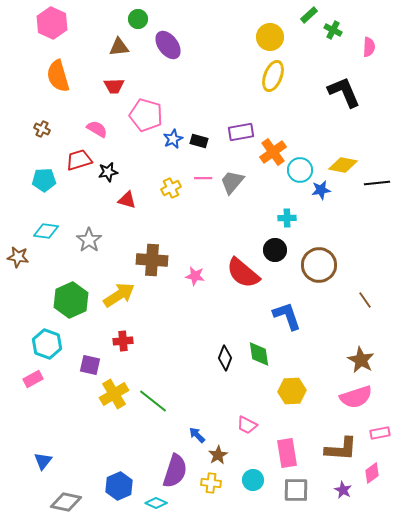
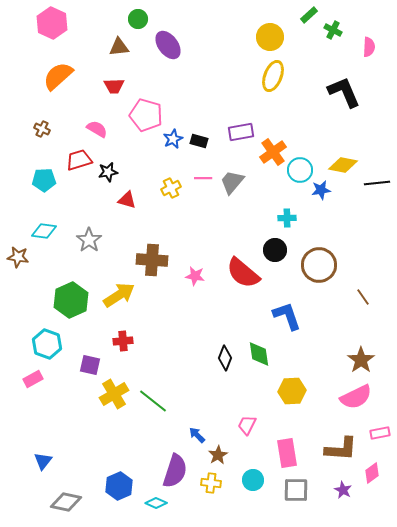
orange semicircle at (58, 76): rotated 64 degrees clockwise
cyan diamond at (46, 231): moved 2 px left
brown line at (365, 300): moved 2 px left, 3 px up
brown star at (361, 360): rotated 8 degrees clockwise
pink semicircle at (356, 397): rotated 8 degrees counterclockwise
pink trapezoid at (247, 425): rotated 90 degrees clockwise
